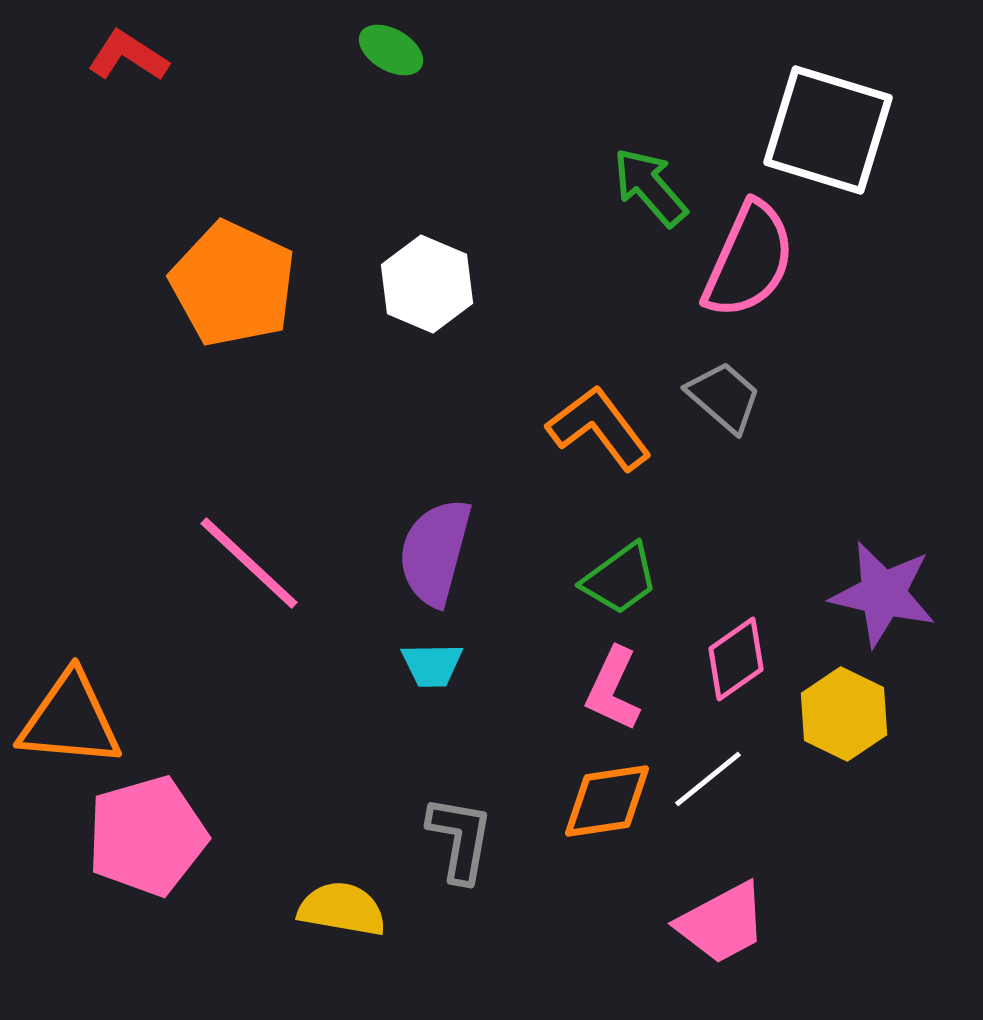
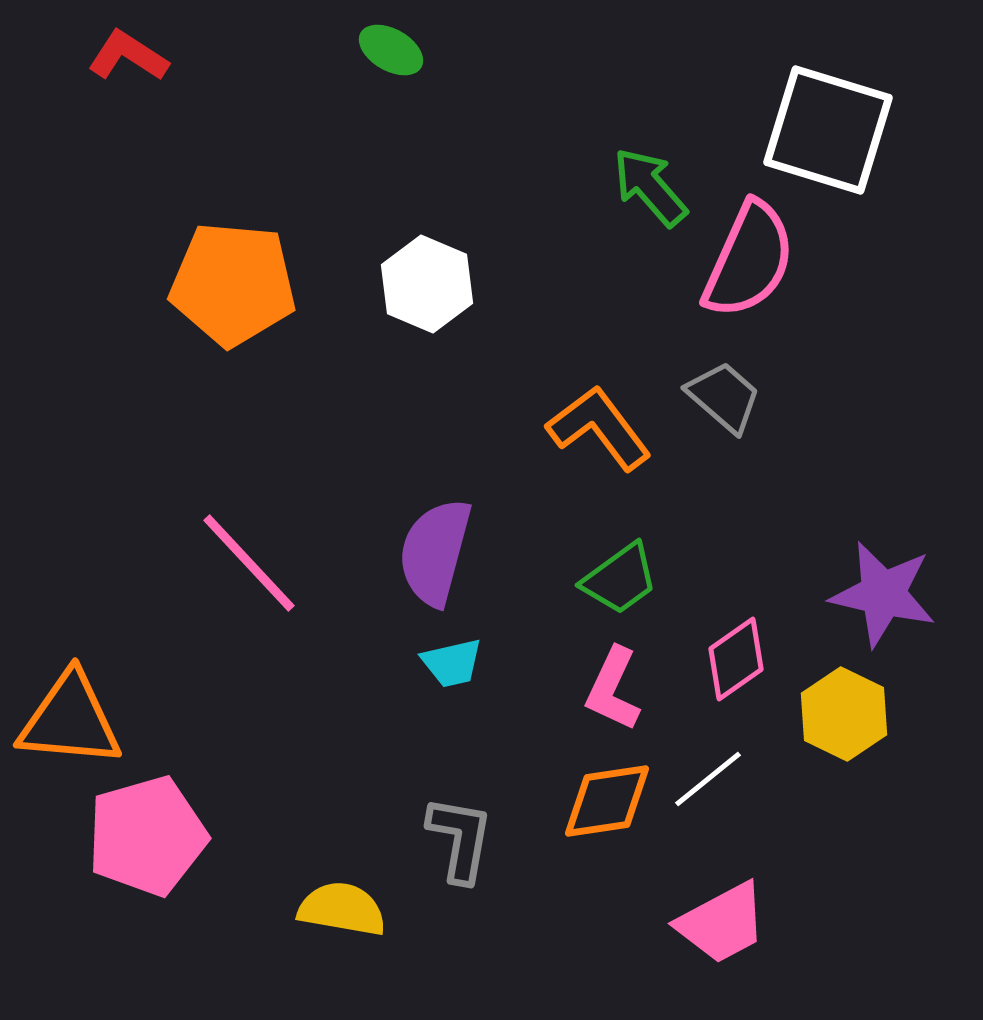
orange pentagon: rotated 20 degrees counterclockwise
pink line: rotated 4 degrees clockwise
cyan trapezoid: moved 20 px right, 2 px up; rotated 12 degrees counterclockwise
